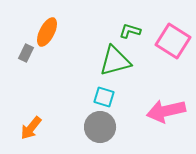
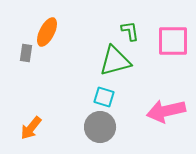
green L-shape: rotated 65 degrees clockwise
pink square: rotated 32 degrees counterclockwise
gray rectangle: rotated 18 degrees counterclockwise
